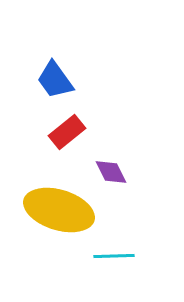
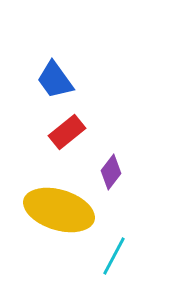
purple diamond: rotated 64 degrees clockwise
cyan line: rotated 60 degrees counterclockwise
